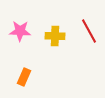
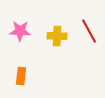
yellow cross: moved 2 px right
orange rectangle: moved 3 px left, 1 px up; rotated 18 degrees counterclockwise
